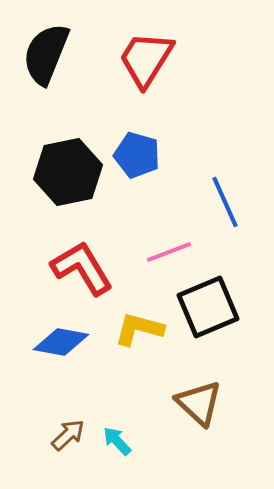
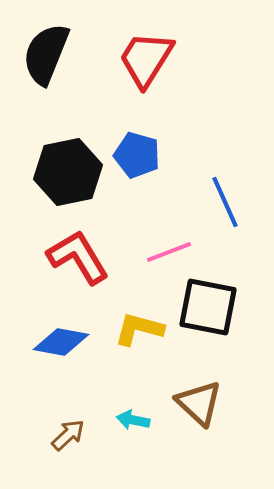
red L-shape: moved 4 px left, 11 px up
black square: rotated 34 degrees clockwise
cyan arrow: moved 16 px right, 21 px up; rotated 36 degrees counterclockwise
